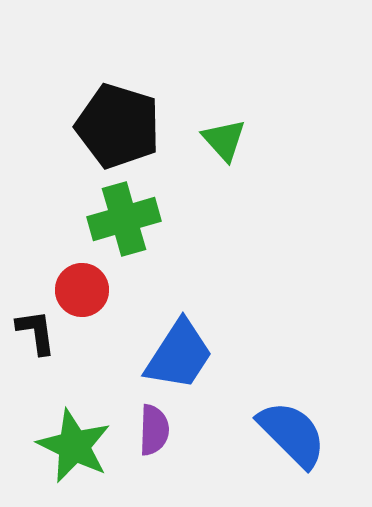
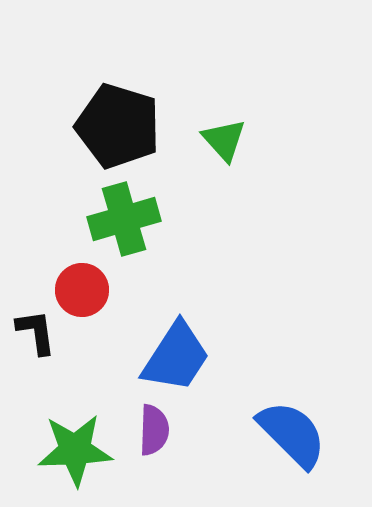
blue trapezoid: moved 3 px left, 2 px down
green star: moved 1 px right, 4 px down; rotated 28 degrees counterclockwise
